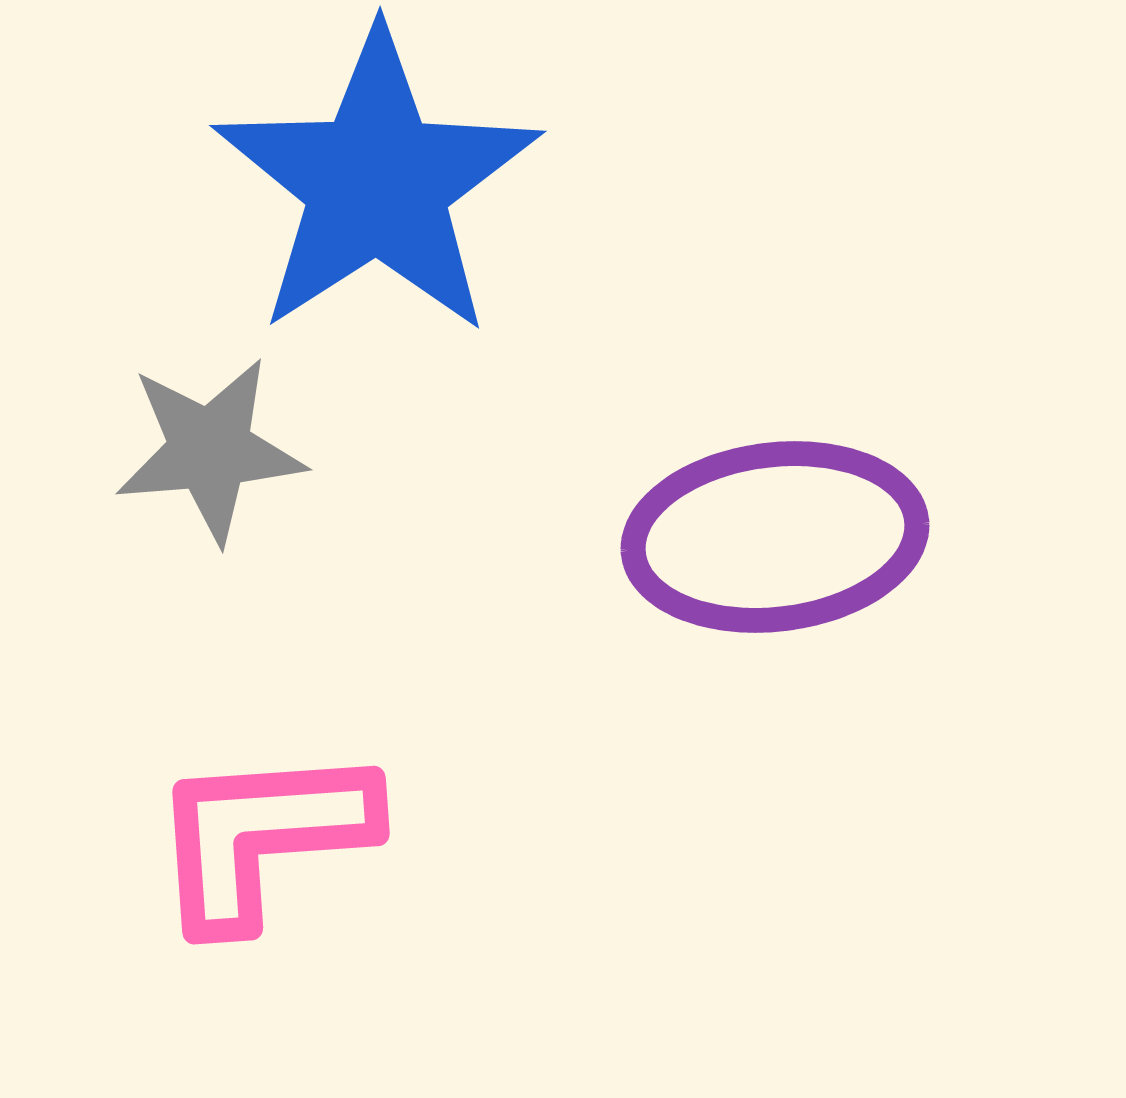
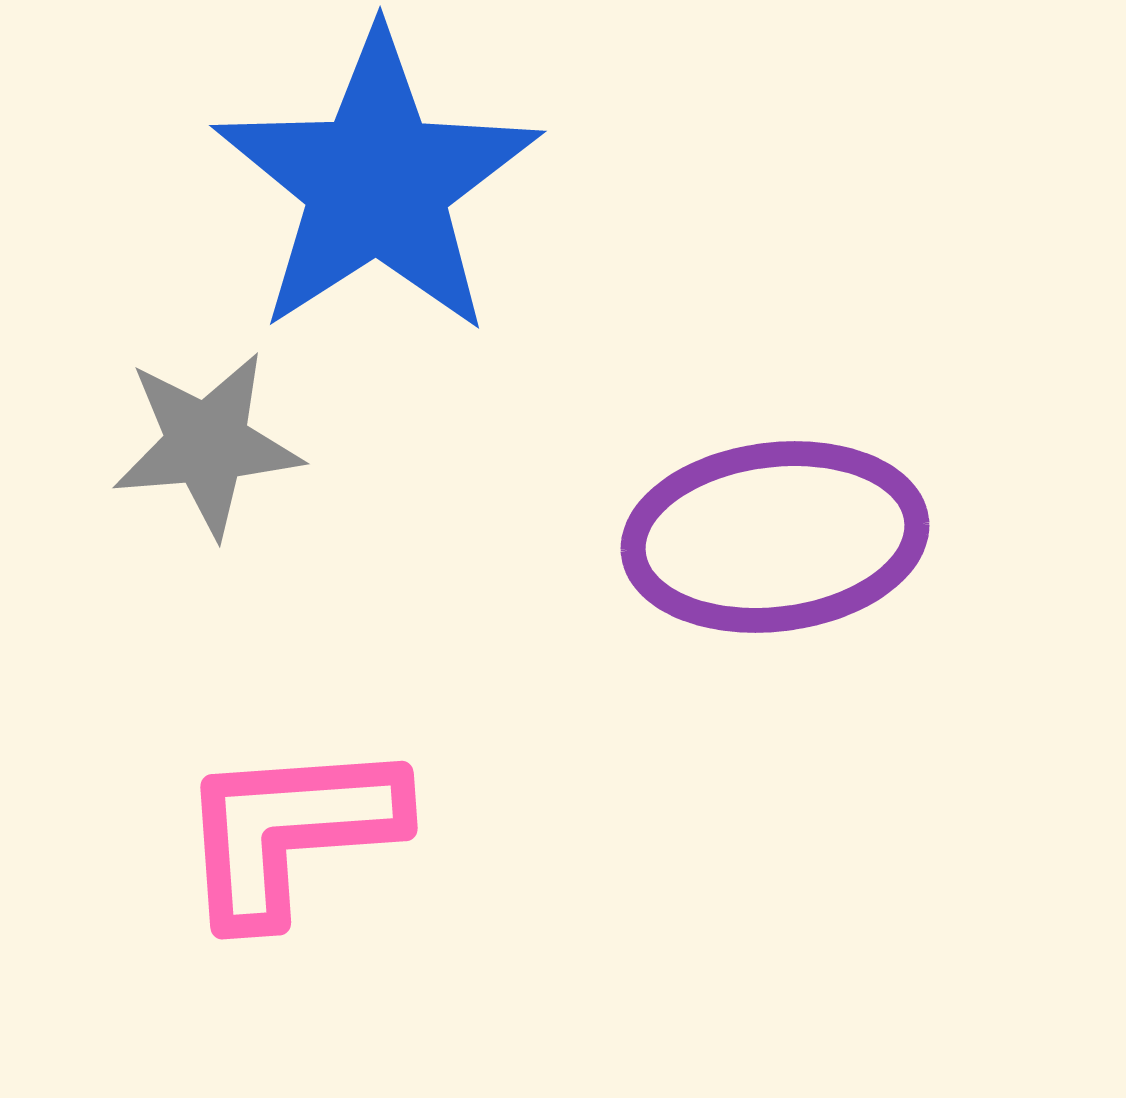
gray star: moved 3 px left, 6 px up
pink L-shape: moved 28 px right, 5 px up
